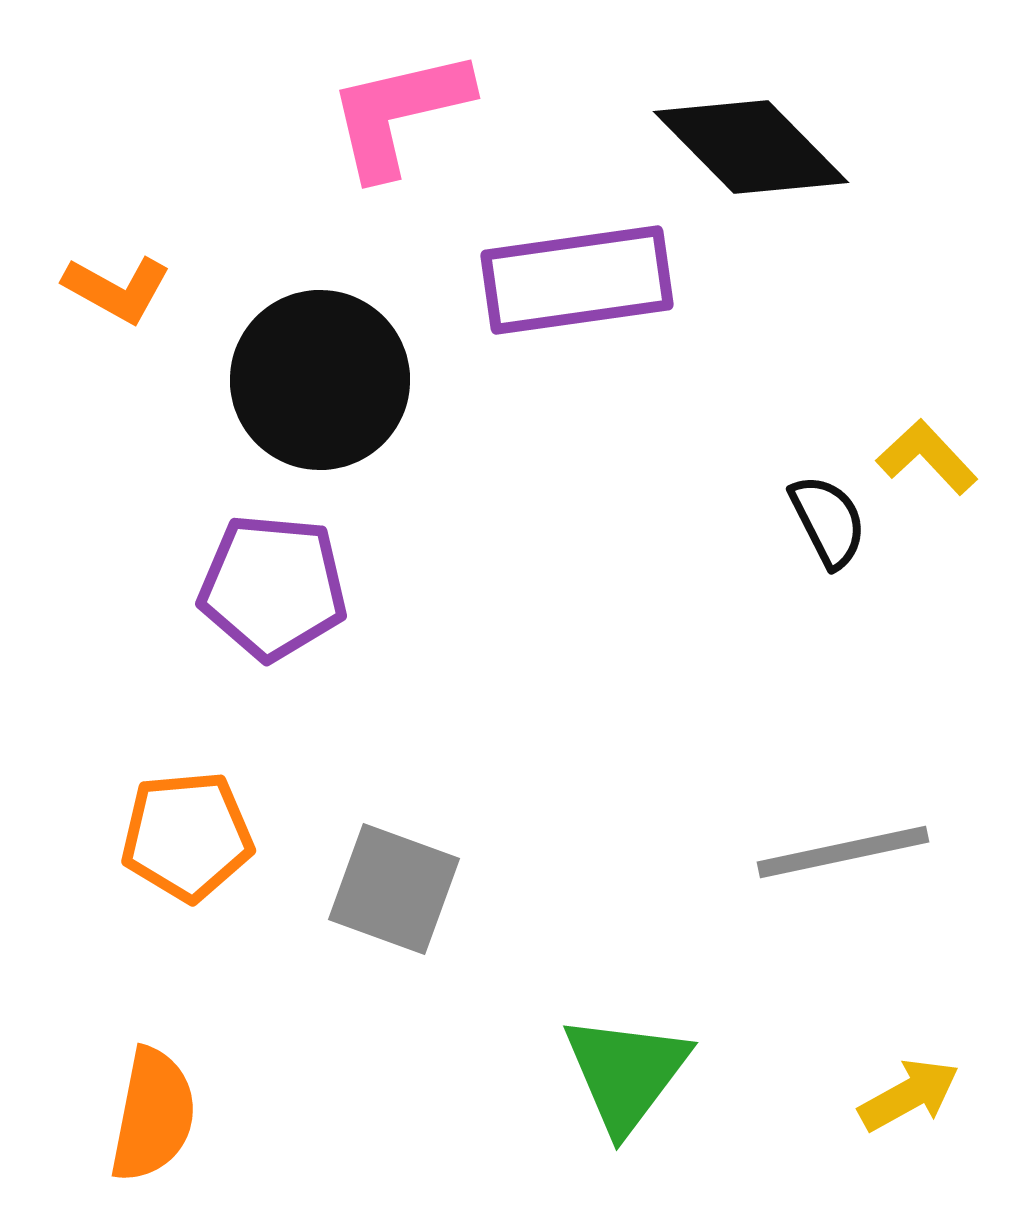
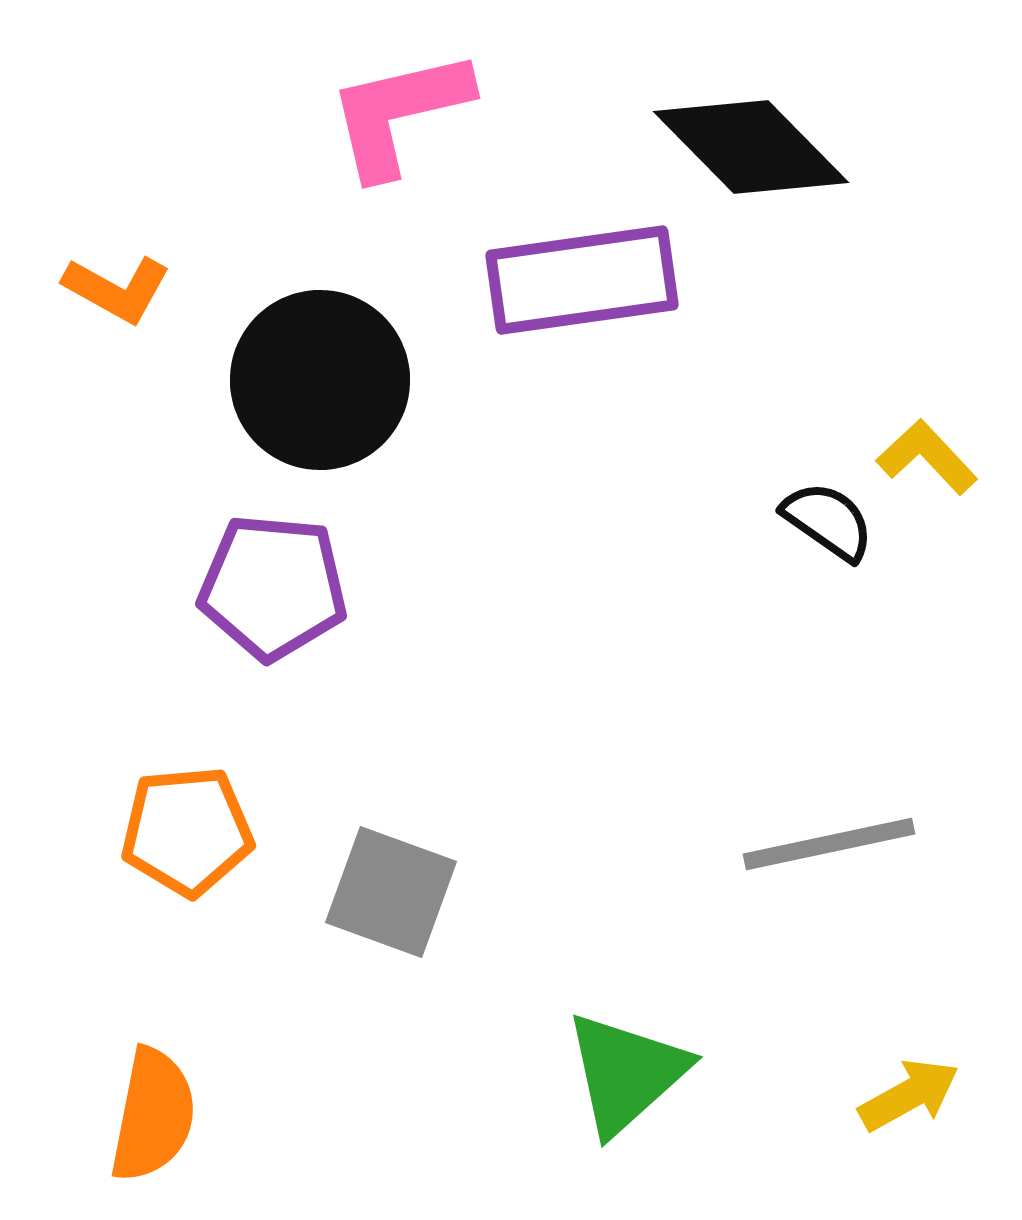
purple rectangle: moved 5 px right
black semicircle: rotated 28 degrees counterclockwise
orange pentagon: moved 5 px up
gray line: moved 14 px left, 8 px up
gray square: moved 3 px left, 3 px down
green triangle: rotated 11 degrees clockwise
